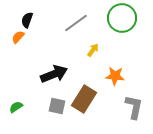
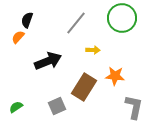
gray line: rotated 15 degrees counterclockwise
yellow arrow: rotated 56 degrees clockwise
black arrow: moved 6 px left, 13 px up
brown rectangle: moved 12 px up
gray square: rotated 36 degrees counterclockwise
